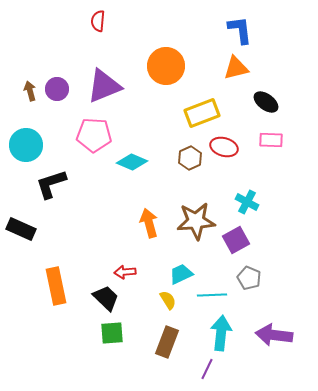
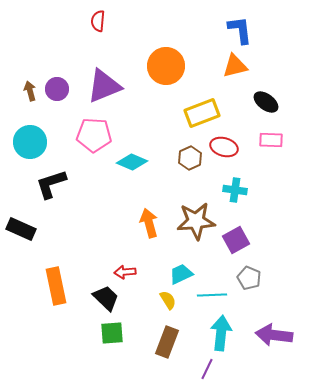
orange triangle: moved 1 px left, 2 px up
cyan circle: moved 4 px right, 3 px up
cyan cross: moved 12 px left, 12 px up; rotated 20 degrees counterclockwise
